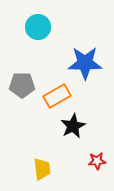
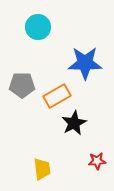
black star: moved 1 px right, 3 px up
